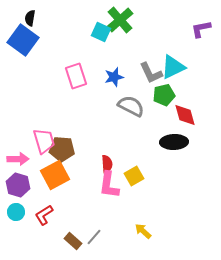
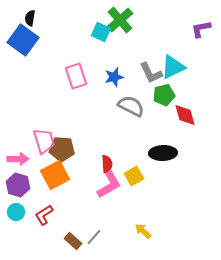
black ellipse: moved 11 px left, 11 px down
pink L-shape: rotated 128 degrees counterclockwise
